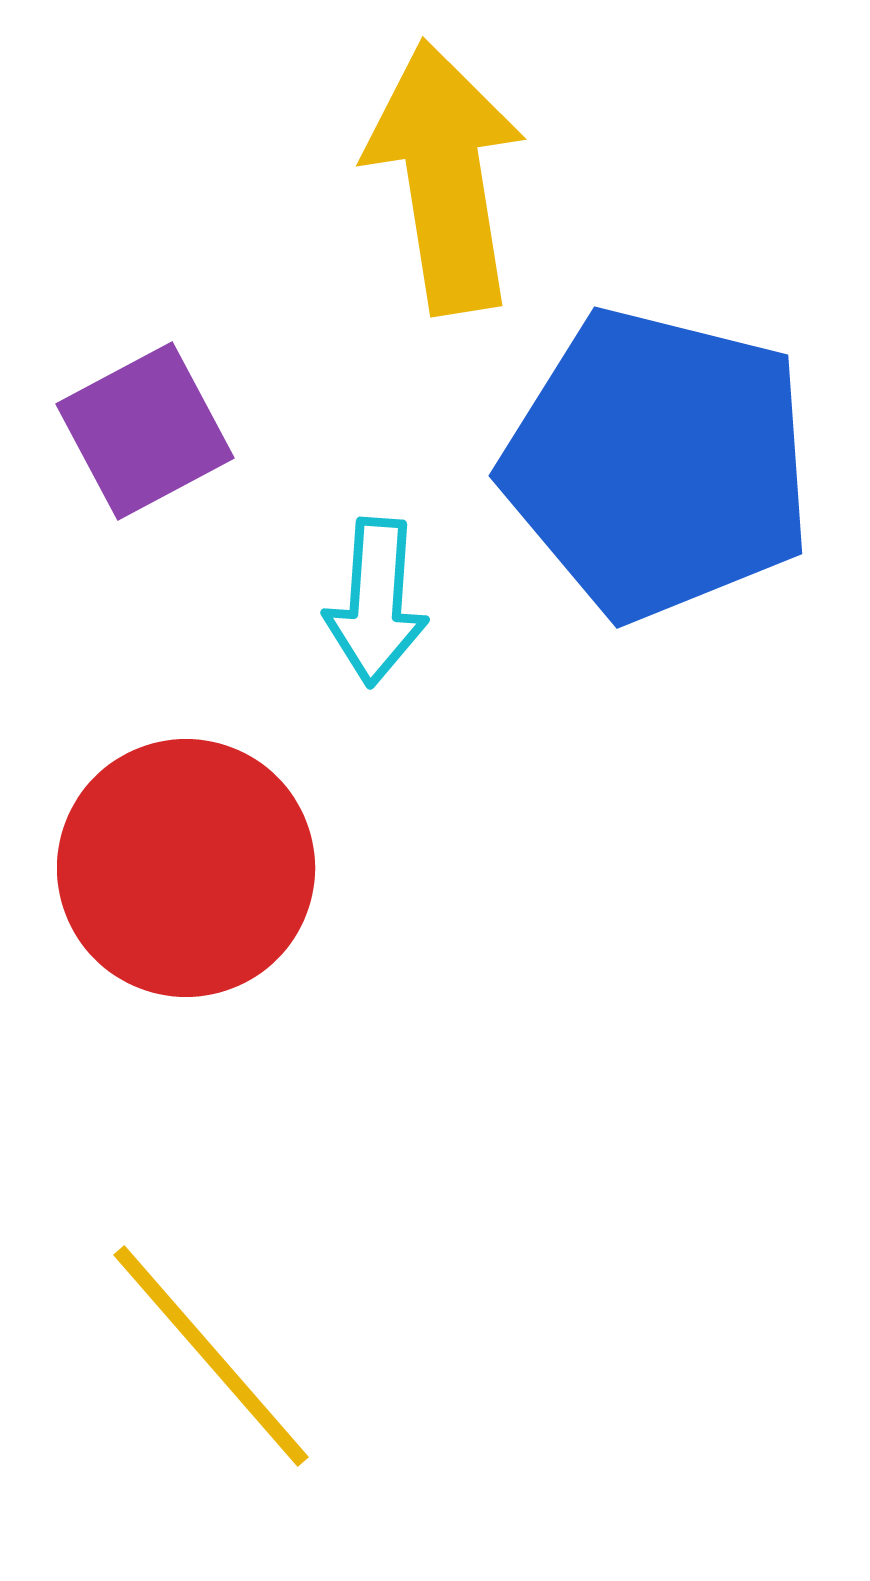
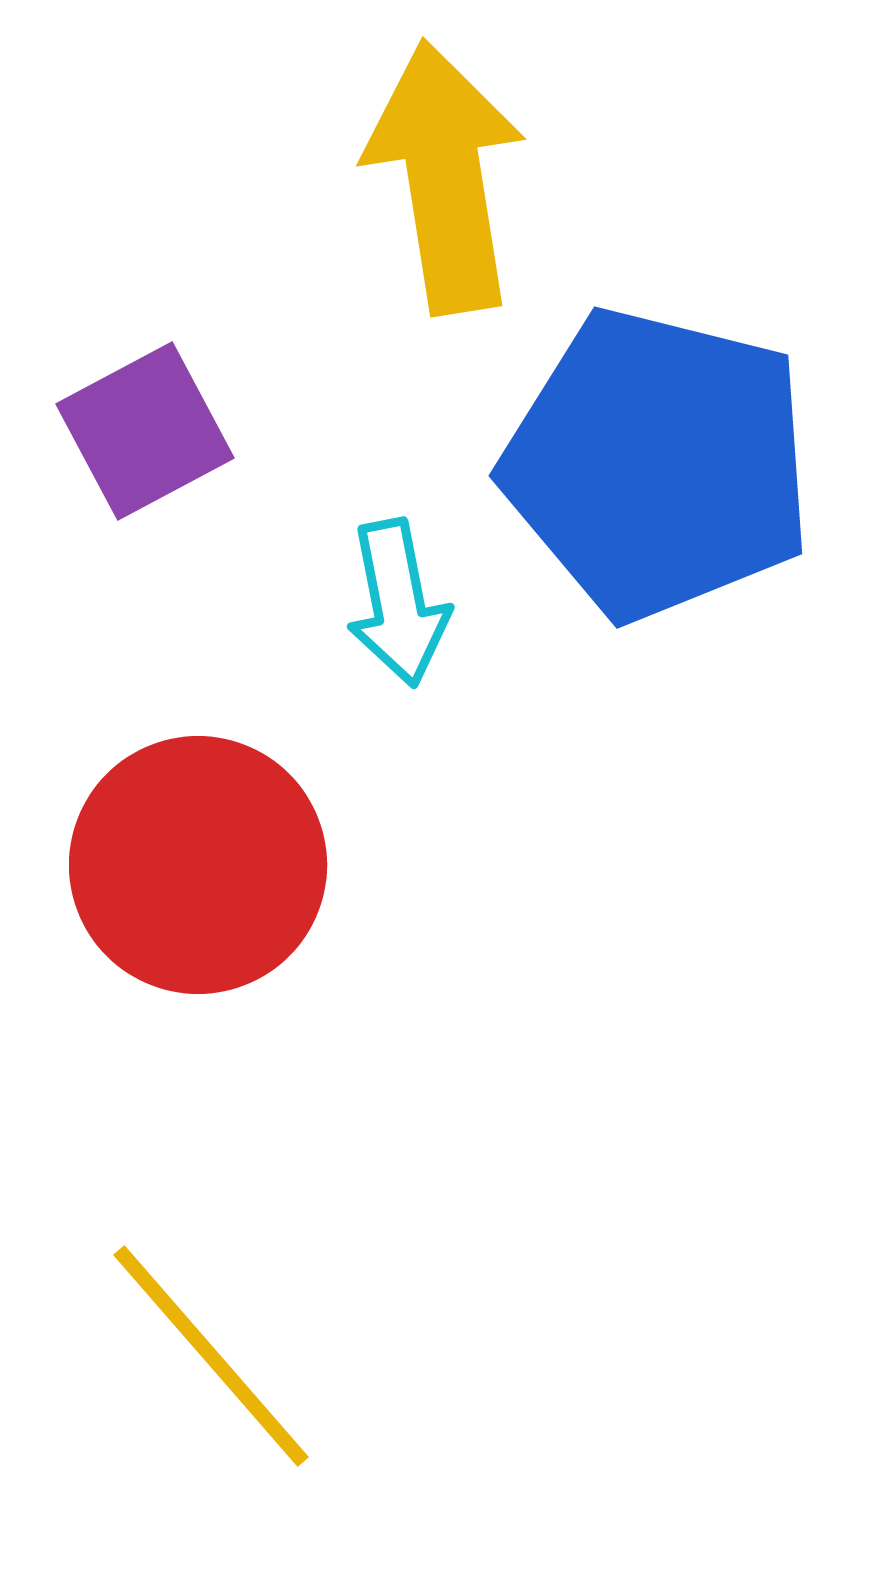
cyan arrow: moved 22 px right, 1 px down; rotated 15 degrees counterclockwise
red circle: moved 12 px right, 3 px up
